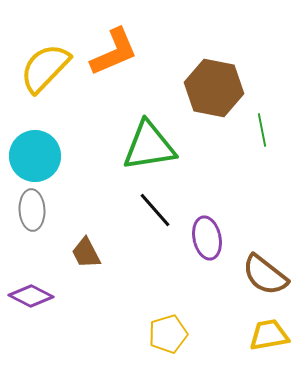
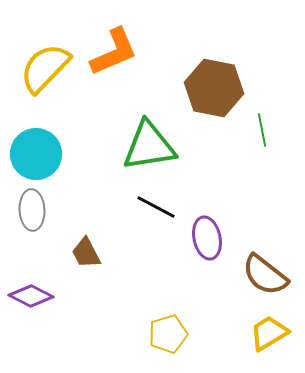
cyan circle: moved 1 px right, 2 px up
black line: moved 1 px right, 3 px up; rotated 21 degrees counterclockwise
yellow trapezoid: moved 2 px up; rotated 21 degrees counterclockwise
